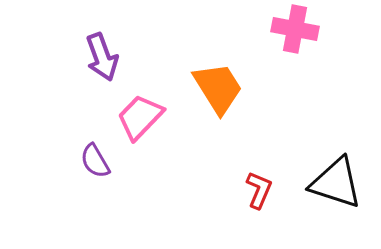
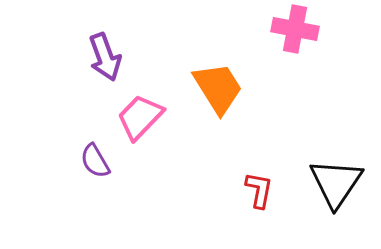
purple arrow: moved 3 px right
black triangle: rotated 46 degrees clockwise
red L-shape: rotated 12 degrees counterclockwise
